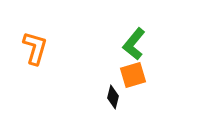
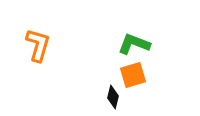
green L-shape: rotated 72 degrees clockwise
orange L-shape: moved 3 px right, 3 px up
